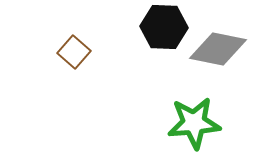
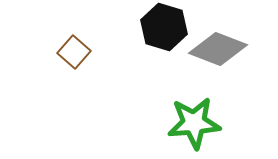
black hexagon: rotated 15 degrees clockwise
gray diamond: rotated 10 degrees clockwise
